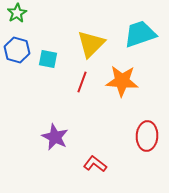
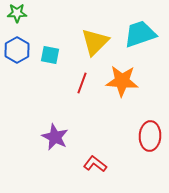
green star: rotated 30 degrees clockwise
yellow triangle: moved 4 px right, 2 px up
blue hexagon: rotated 15 degrees clockwise
cyan square: moved 2 px right, 4 px up
red line: moved 1 px down
red ellipse: moved 3 px right
